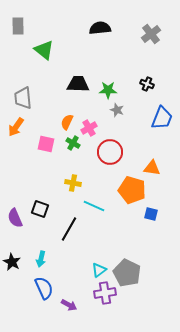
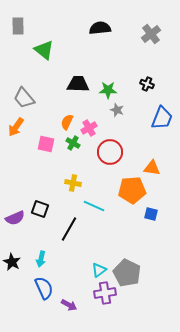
gray trapezoid: moved 1 px right; rotated 35 degrees counterclockwise
orange pentagon: rotated 20 degrees counterclockwise
purple semicircle: rotated 90 degrees counterclockwise
